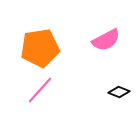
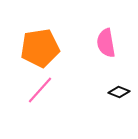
pink semicircle: moved 3 px down; rotated 108 degrees clockwise
